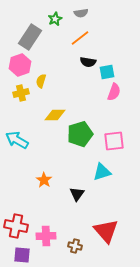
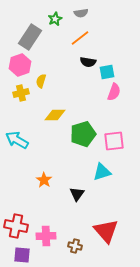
green pentagon: moved 3 px right
